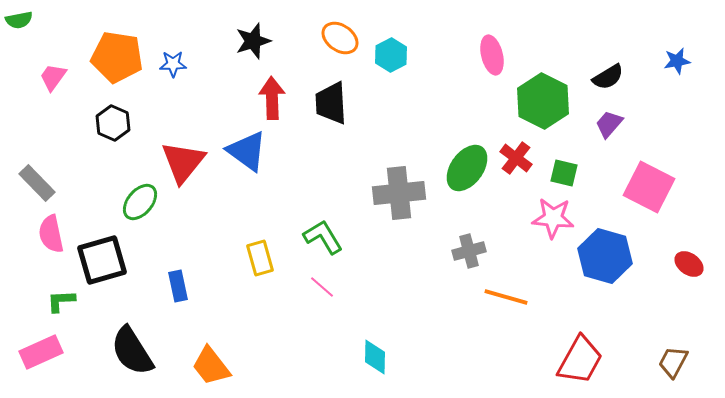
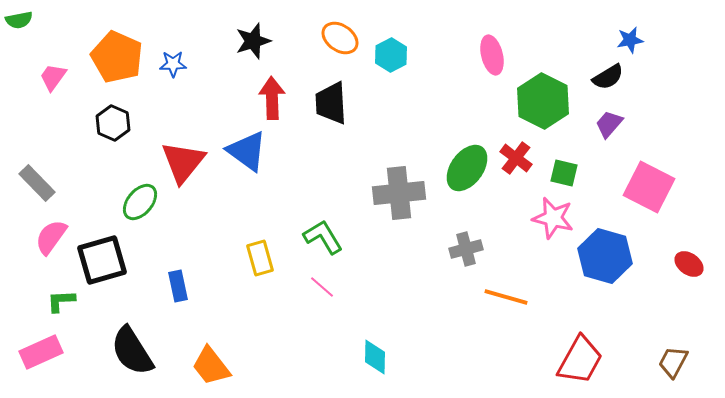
orange pentagon at (117, 57): rotated 15 degrees clockwise
blue star at (677, 61): moved 47 px left, 21 px up
pink star at (553, 218): rotated 9 degrees clockwise
pink semicircle at (51, 234): moved 3 px down; rotated 48 degrees clockwise
gray cross at (469, 251): moved 3 px left, 2 px up
